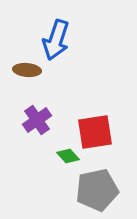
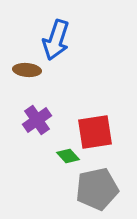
gray pentagon: moved 1 px up
